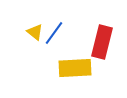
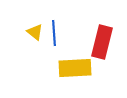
blue line: rotated 40 degrees counterclockwise
